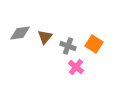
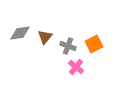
orange square: rotated 30 degrees clockwise
